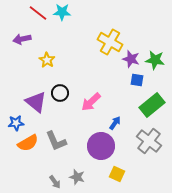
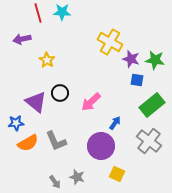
red line: rotated 36 degrees clockwise
